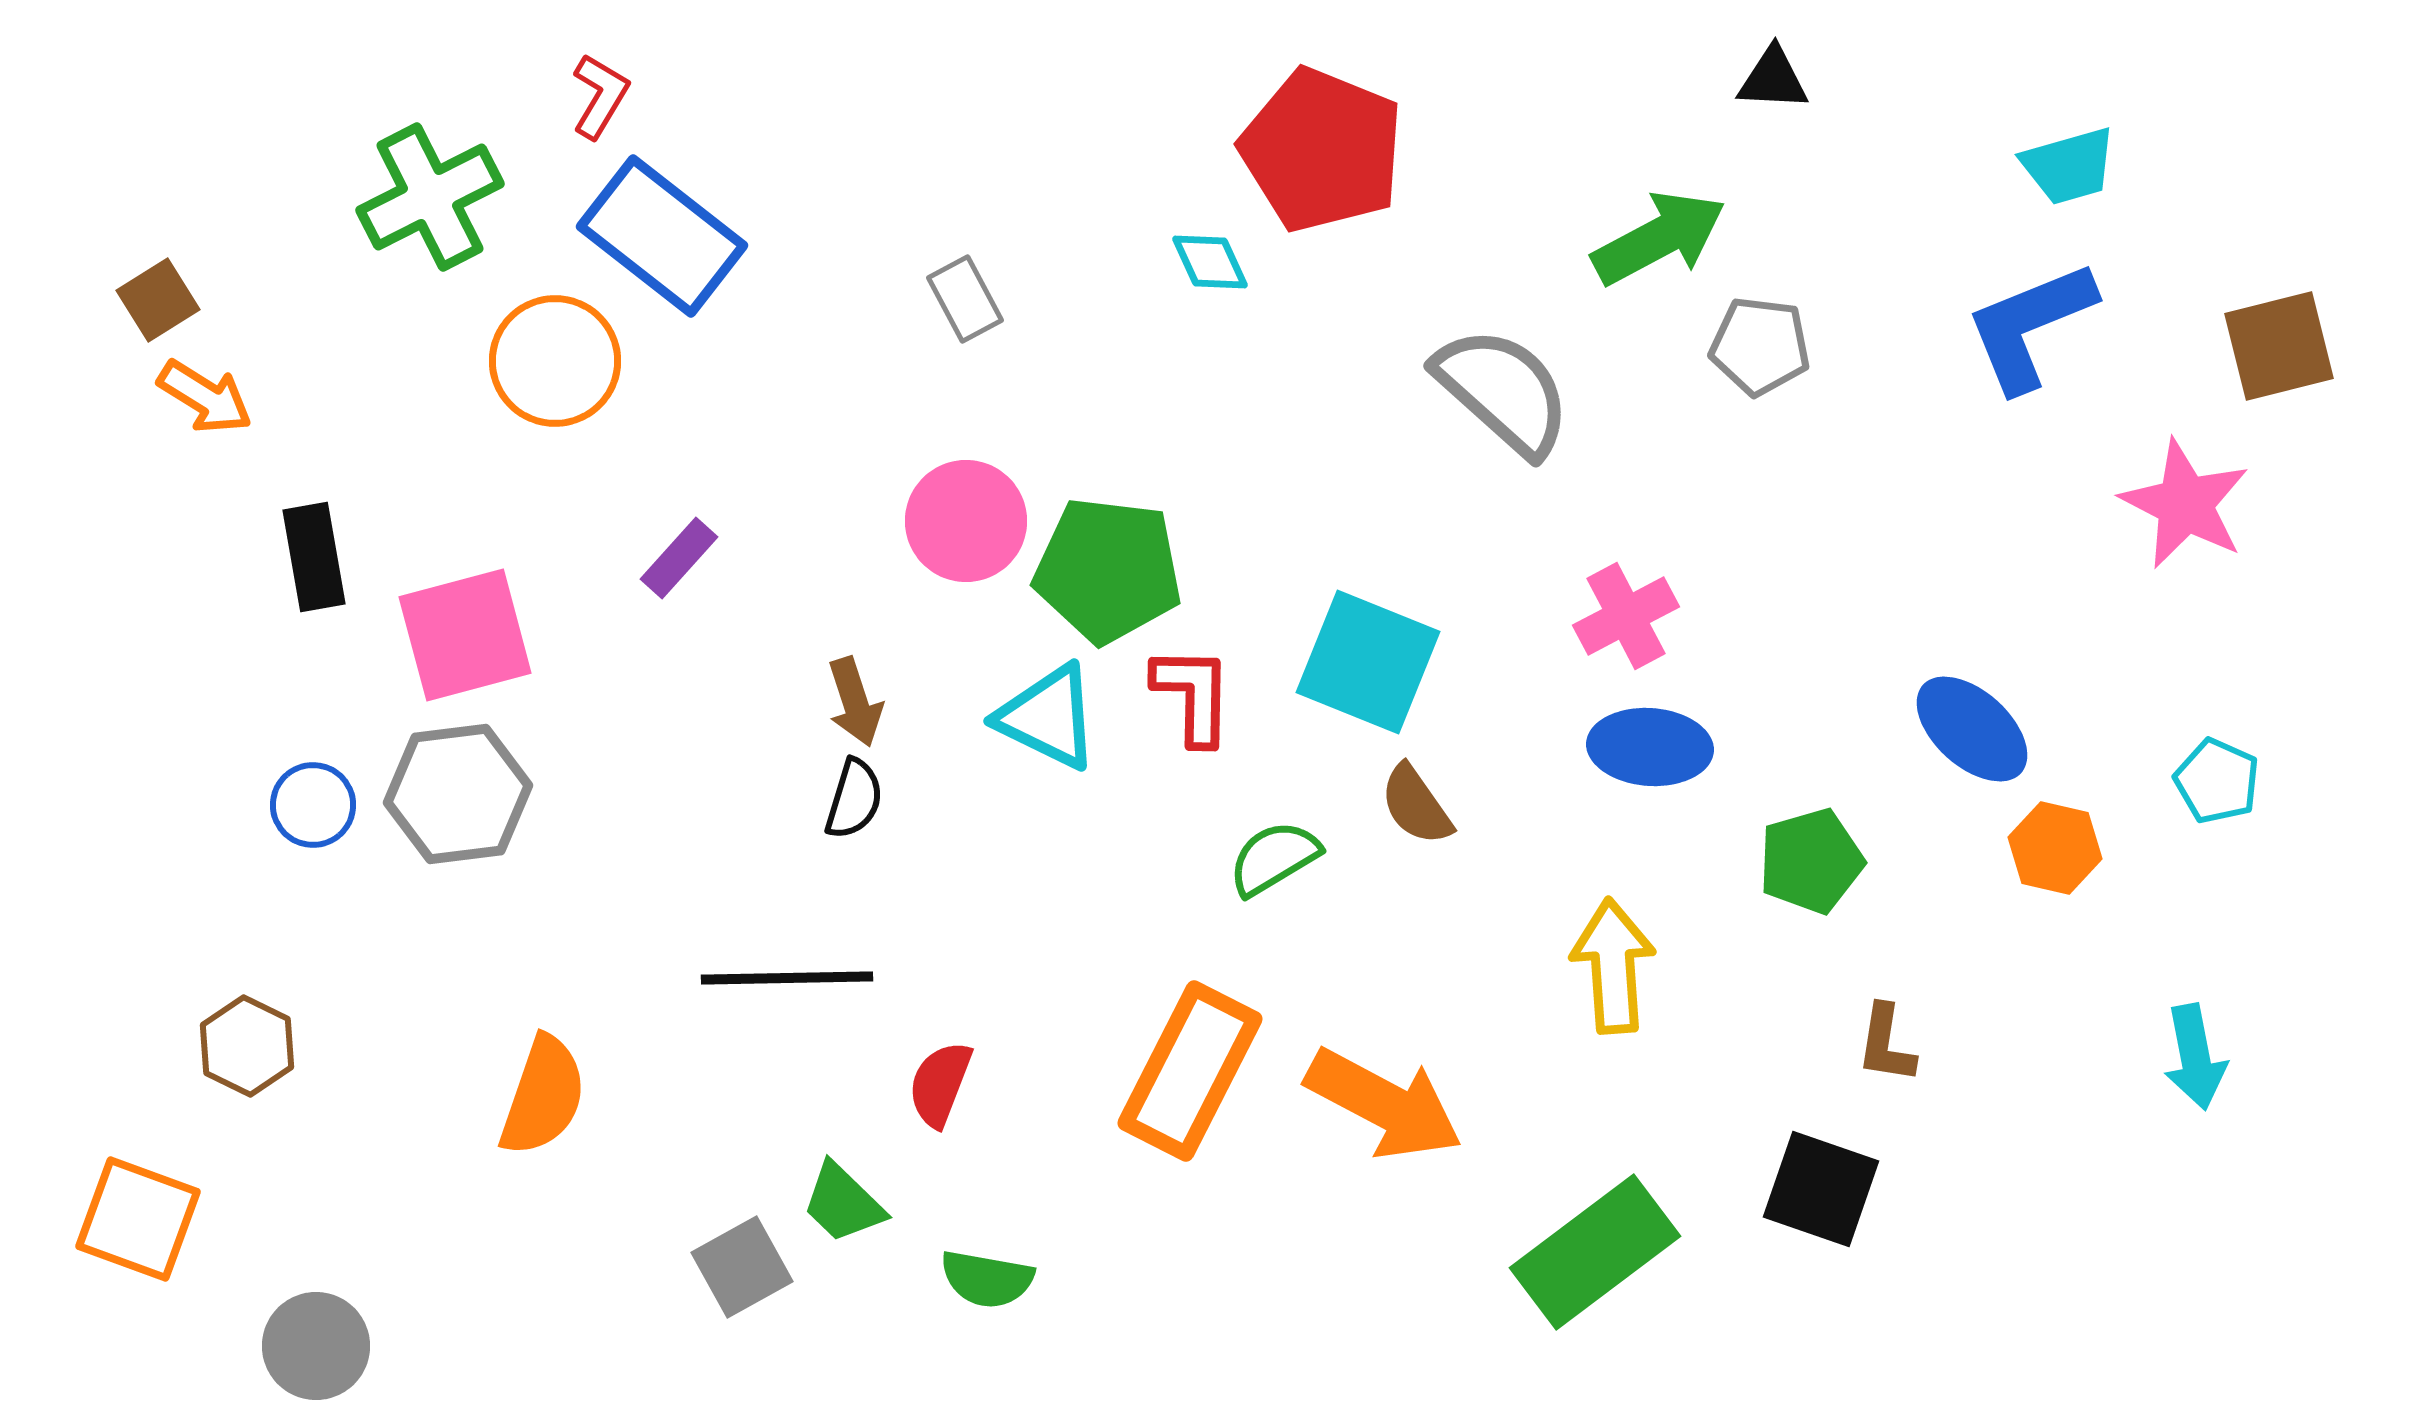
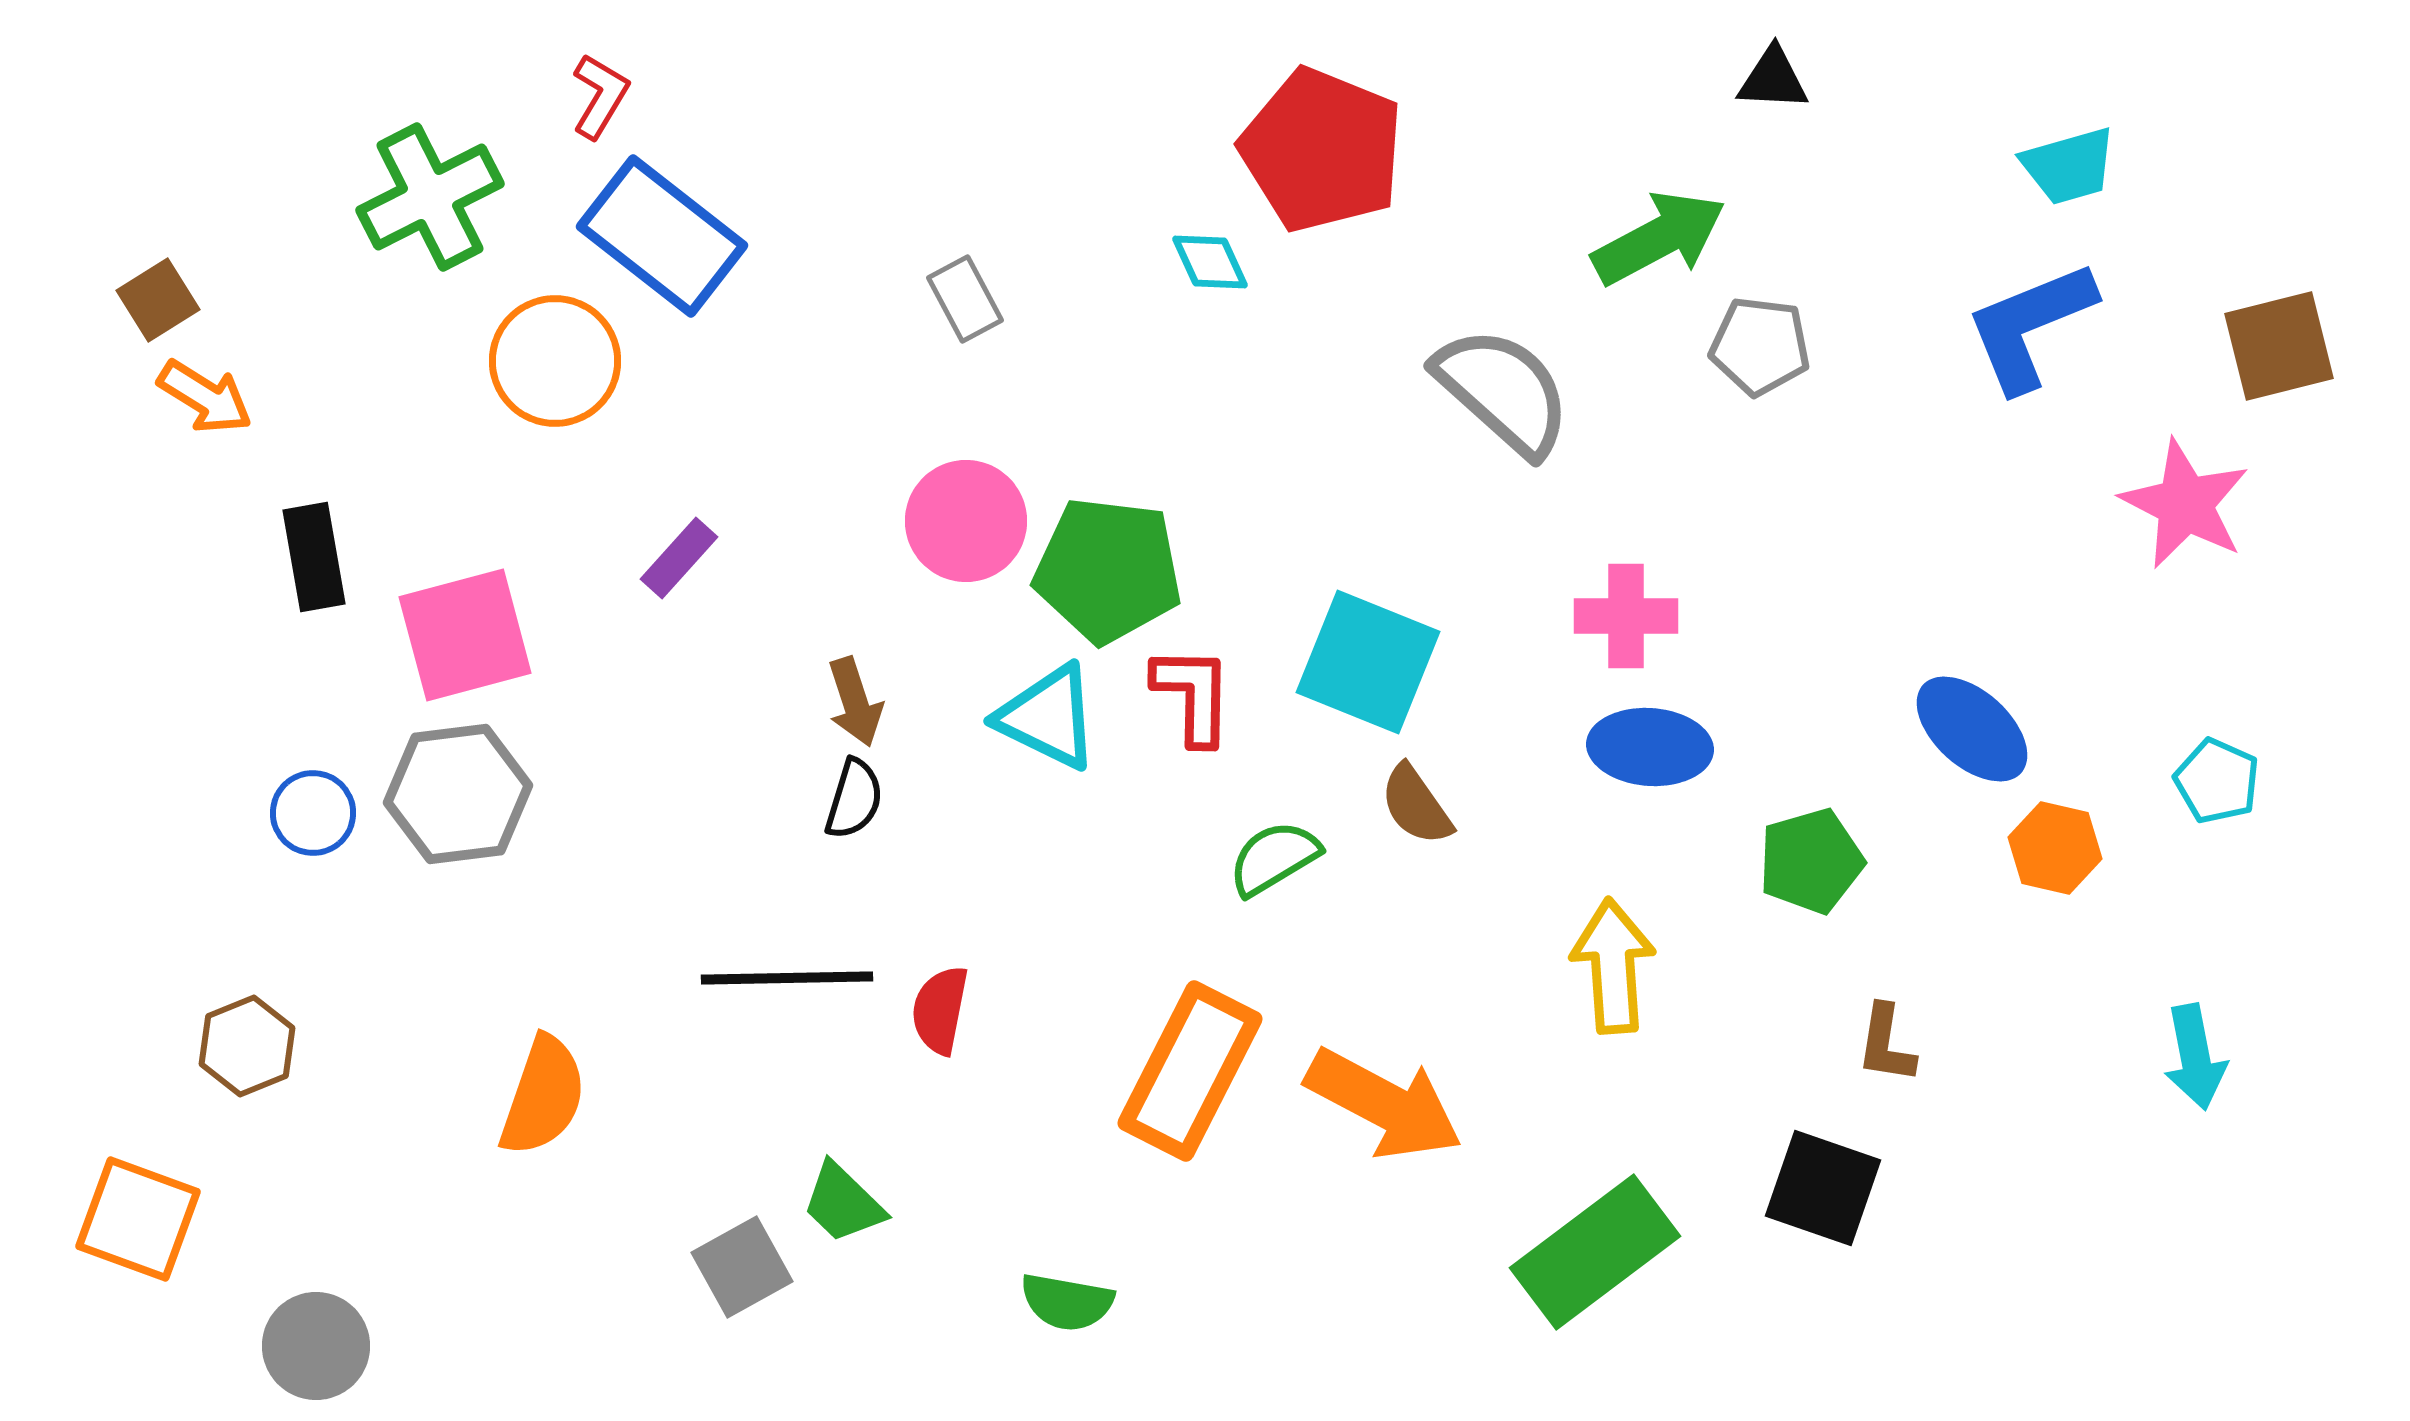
pink cross at (1626, 616): rotated 28 degrees clockwise
blue circle at (313, 805): moved 8 px down
brown hexagon at (247, 1046): rotated 12 degrees clockwise
red semicircle at (940, 1084): moved 74 px up; rotated 10 degrees counterclockwise
black square at (1821, 1189): moved 2 px right, 1 px up
green semicircle at (987, 1279): moved 80 px right, 23 px down
